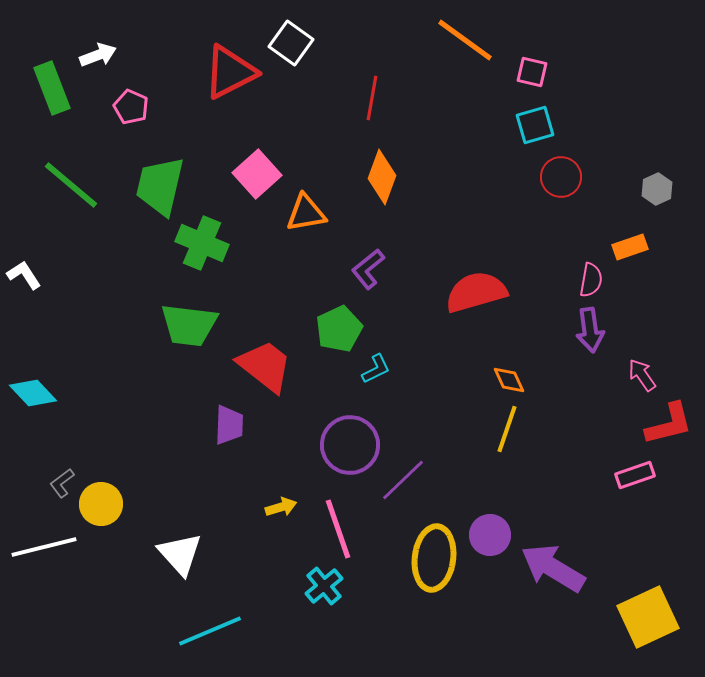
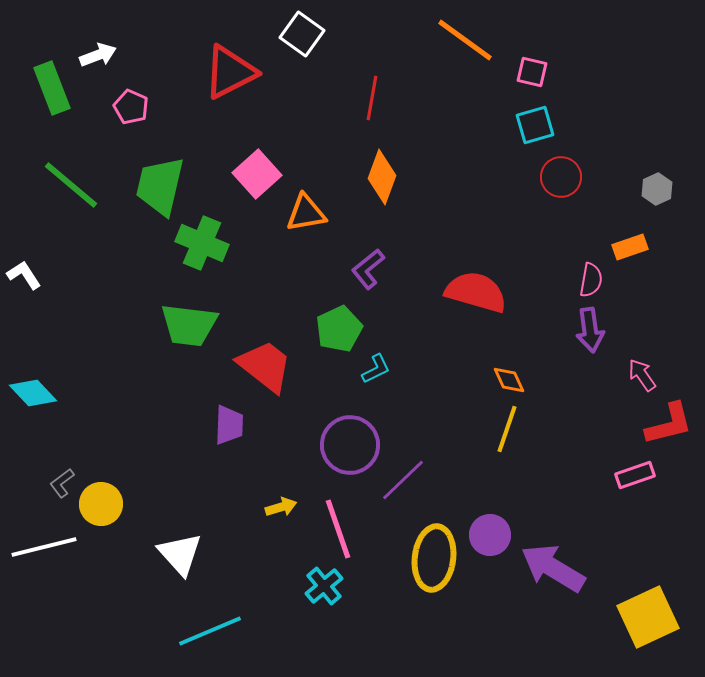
white square at (291, 43): moved 11 px right, 9 px up
red semicircle at (476, 292): rotated 32 degrees clockwise
